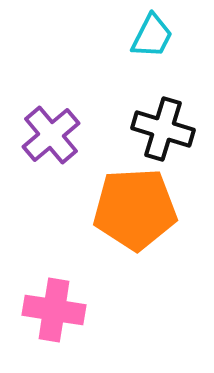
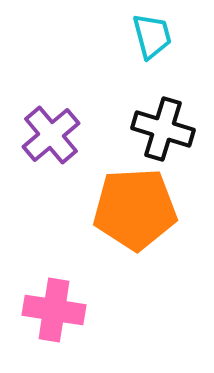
cyan trapezoid: rotated 42 degrees counterclockwise
